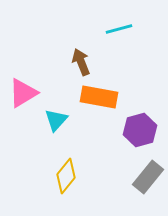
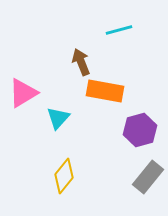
cyan line: moved 1 px down
orange rectangle: moved 6 px right, 6 px up
cyan triangle: moved 2 px right, 2 px up
yellow diamond: moved 2 px left
